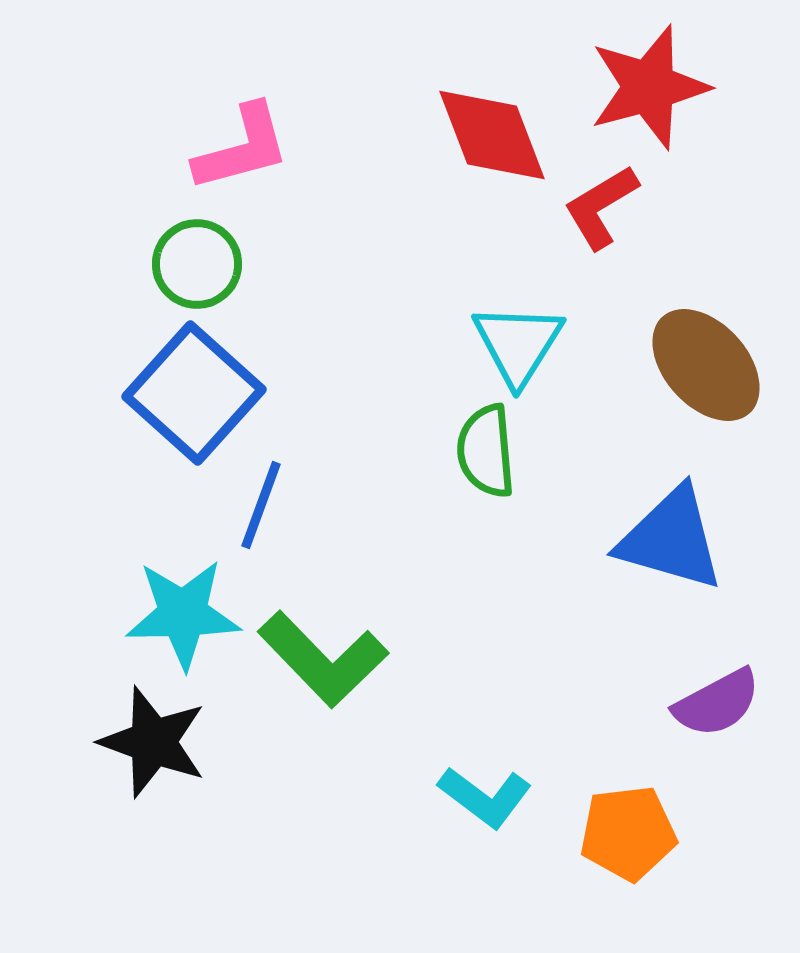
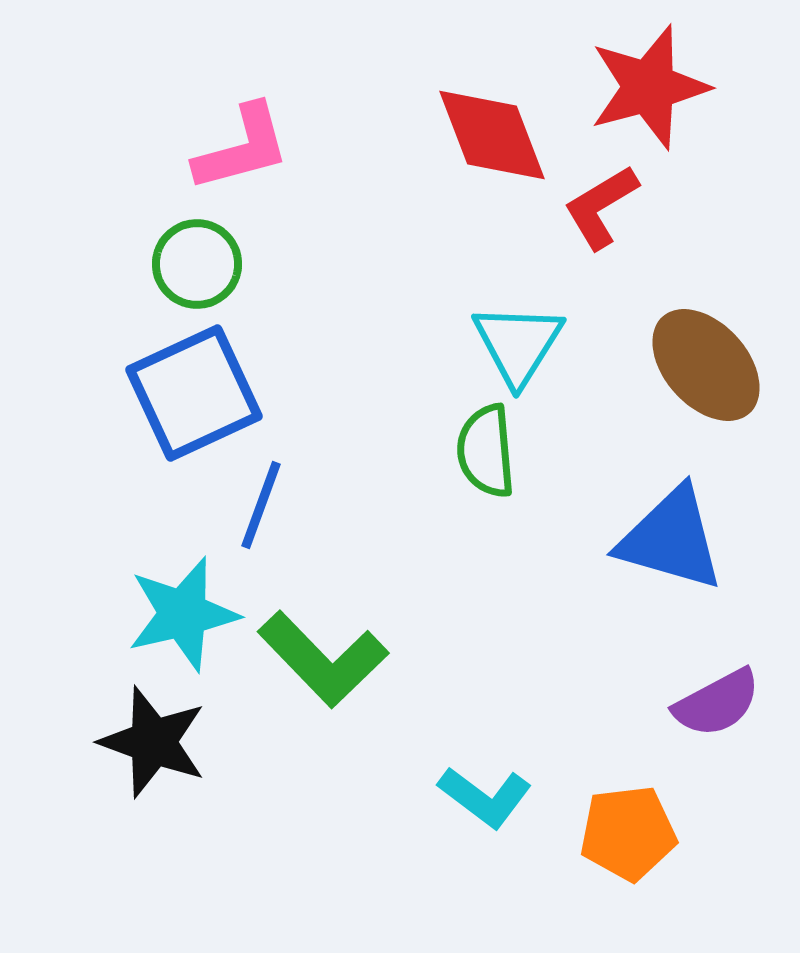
blue square: rotated 23 degrees clockwise
cyan star: rotated 12 degrees counterclockwise
